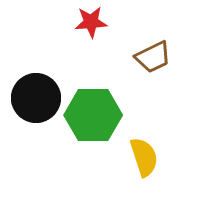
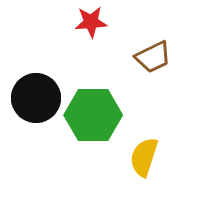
yellow semicircle: rotated 144 degrees counterclockwise
